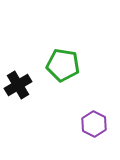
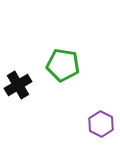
purple hexagon: moved 7 px right
